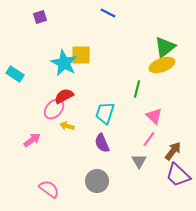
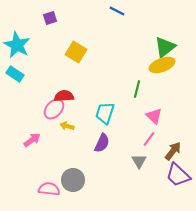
blue line: moved 9 px right, 2 px up
purple square: moved 10 px right, 1 px down
yellow square: moved 5 px left, 3 px up; rotated 30 degrees clockwise
cyan star: moved 47 px left, 18 px up
red semicircle: rotated 24 degrees clockwise
purple semicircle: rotated 132 degrees counterclockwise
gray circle: moved 24 px left, 1 px up
pink semicircle: rotated 30 degrees counterclockwise
